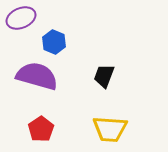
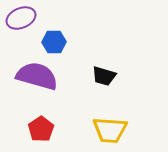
blue hexagon: rotated 25 degrees counterclockwise
black trapezoid: rotated 95 degrees counterclockwise
yellow trapezoid: moved 1 px down
